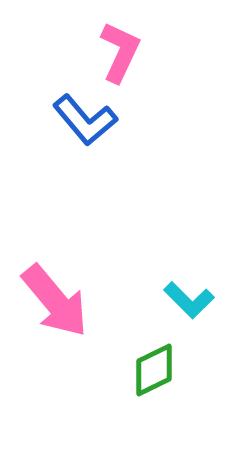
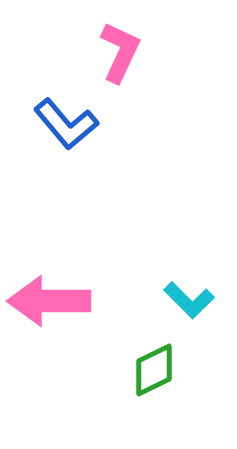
blue L-shape: moved 19 px left, 4 px down
pink arrow: moved 6 px left; rotated 130 degrees clockwise
